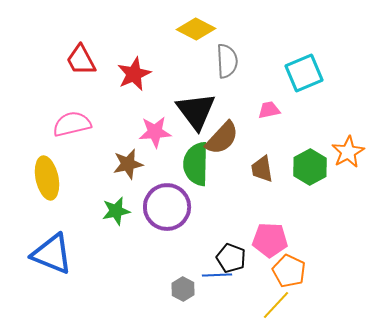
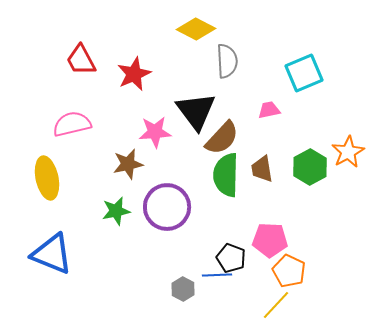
green semicircle: moved 30 px right, 11 px down
